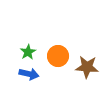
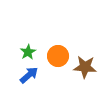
brown star: moved 2 px left
blue arrow: moved 1 px down; rotated 54 degrees counterclockwise
